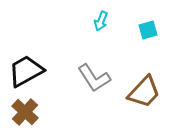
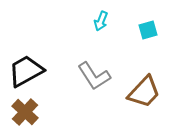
gray L-shape: moved 2 px up
